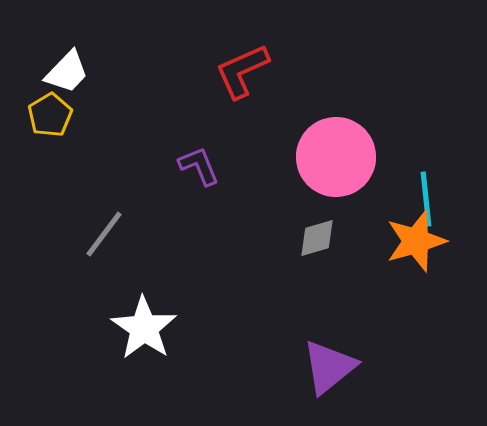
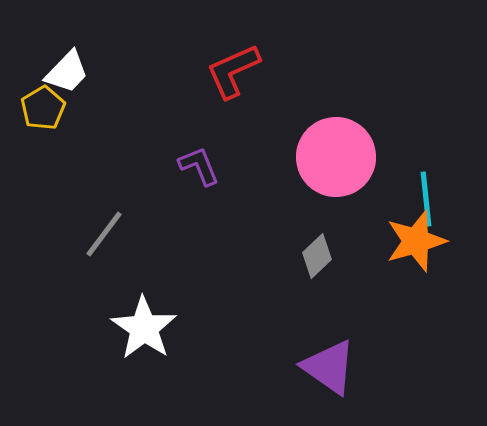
red L-shape: moved 9 px left
yellow pentagon: moved 7 px left, 7 px up
gray diamond: moved 18 px down; rotated 27 degrees counterclockwise
purple triangle: rotated 46 degrees counterclockwise
